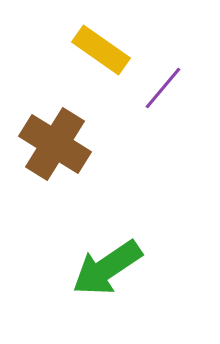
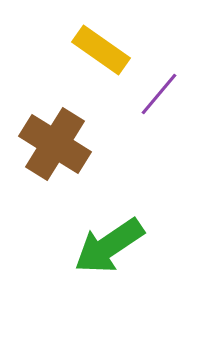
purple line: moved 4 px left, 6 px down
green arrow: moved 2 px right, 22 px up
